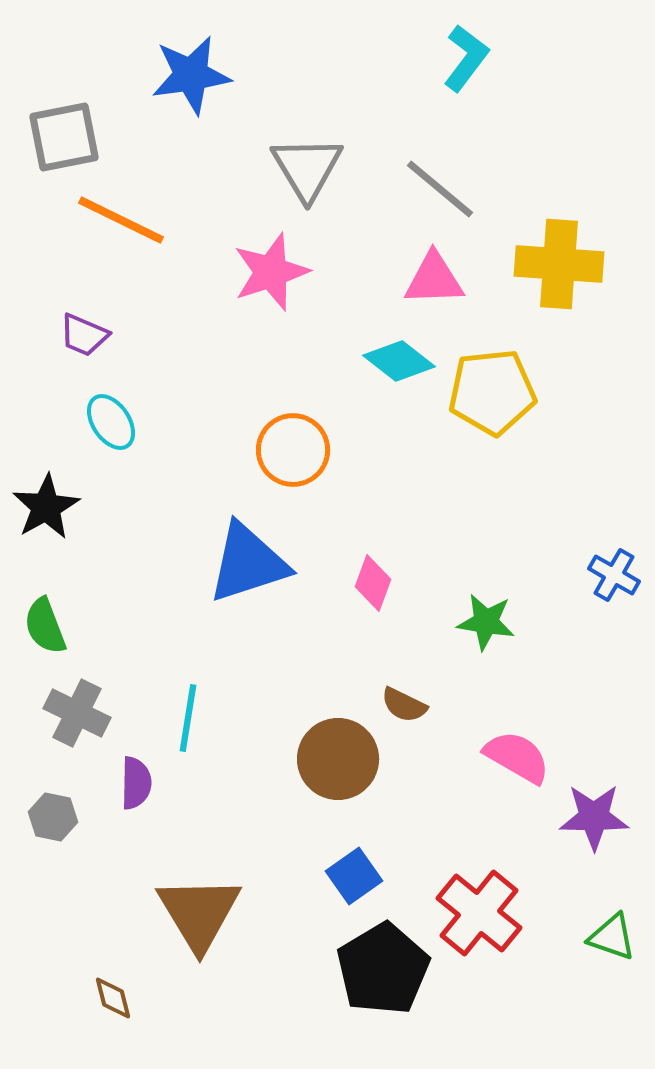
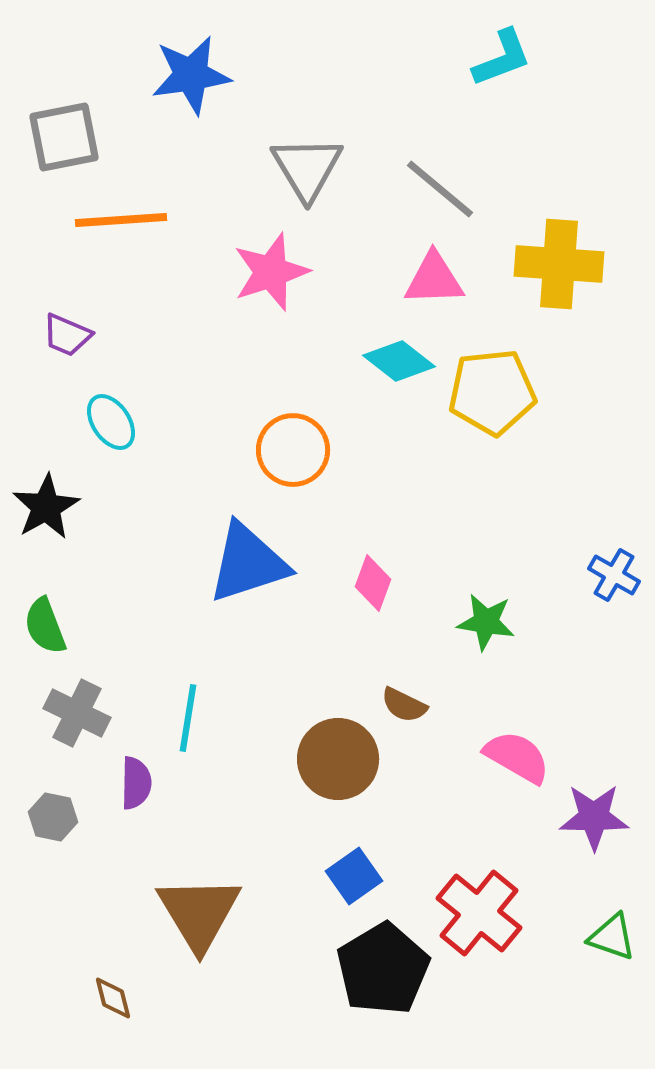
cyan L-shape: moved 36 px right; rotated 32 degrees clockwise
orange line: rotated 30 degrees counterclockwise
purple trapezoid: moved 17 px left
